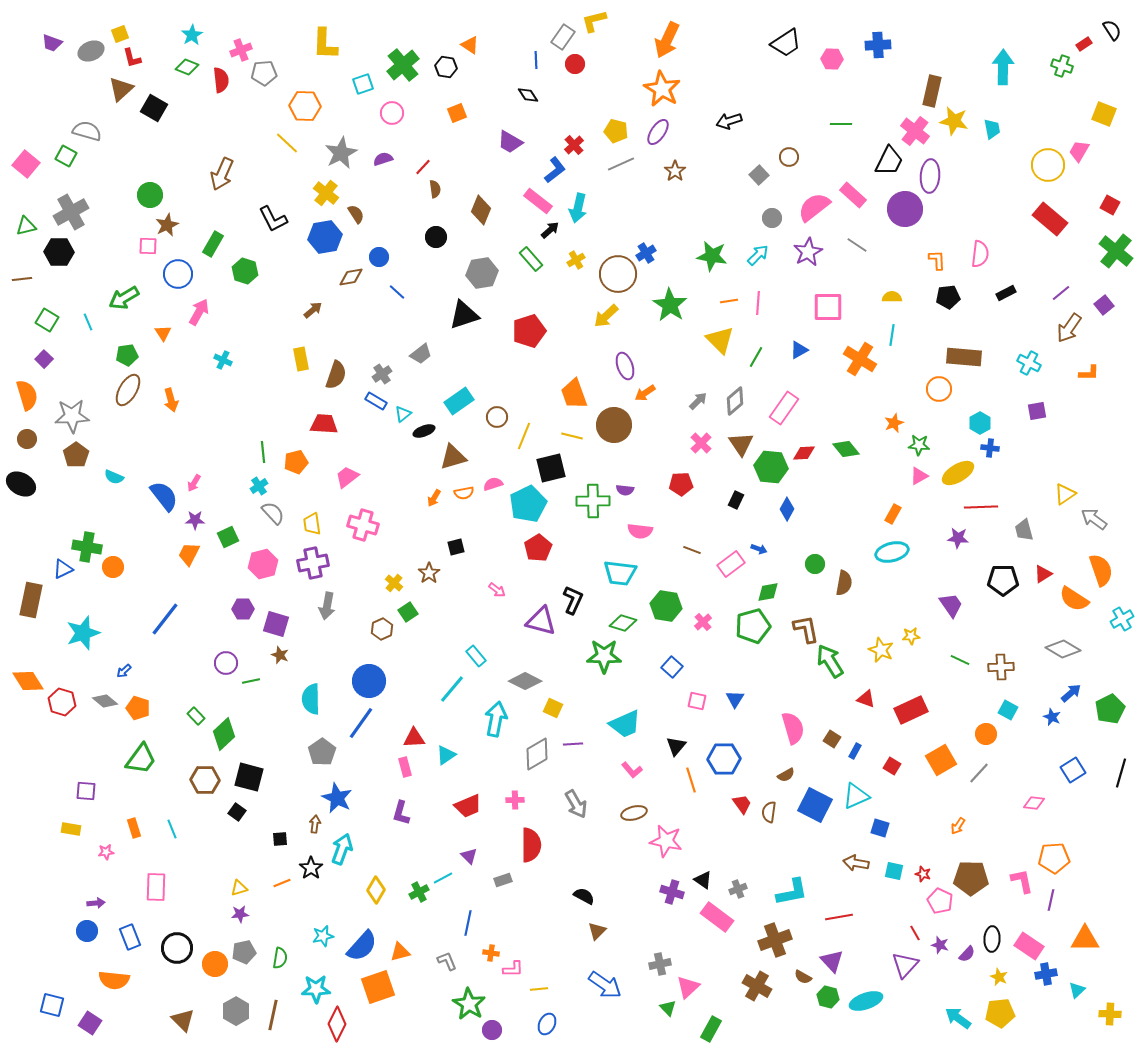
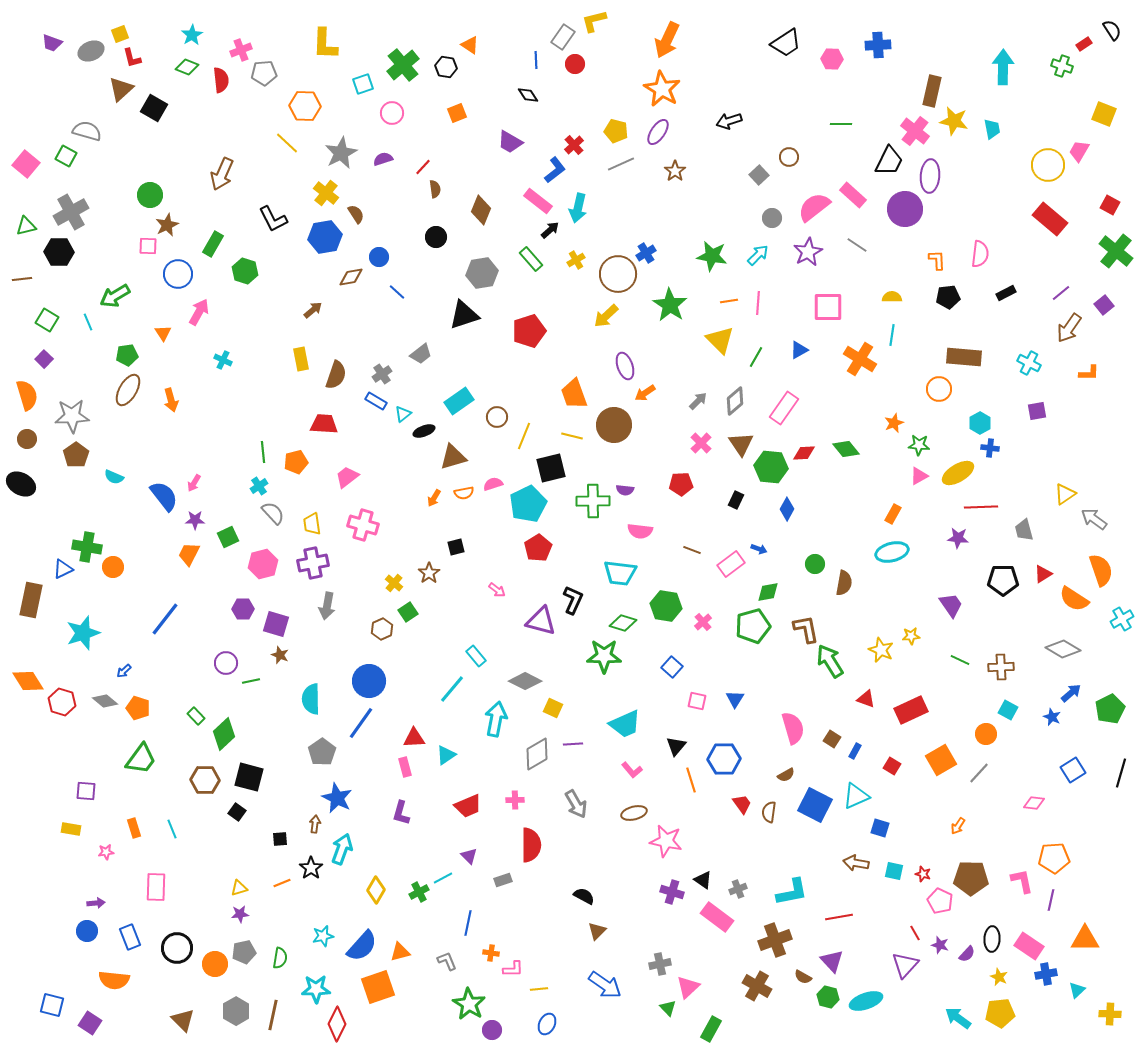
green arrow at (124, 298): moved 9 px left, 2 px up
